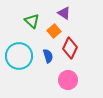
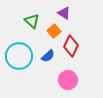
red diamond: moved 1 px right, 2 px up
blue semicircle: rotated 64 degrees clockwise
